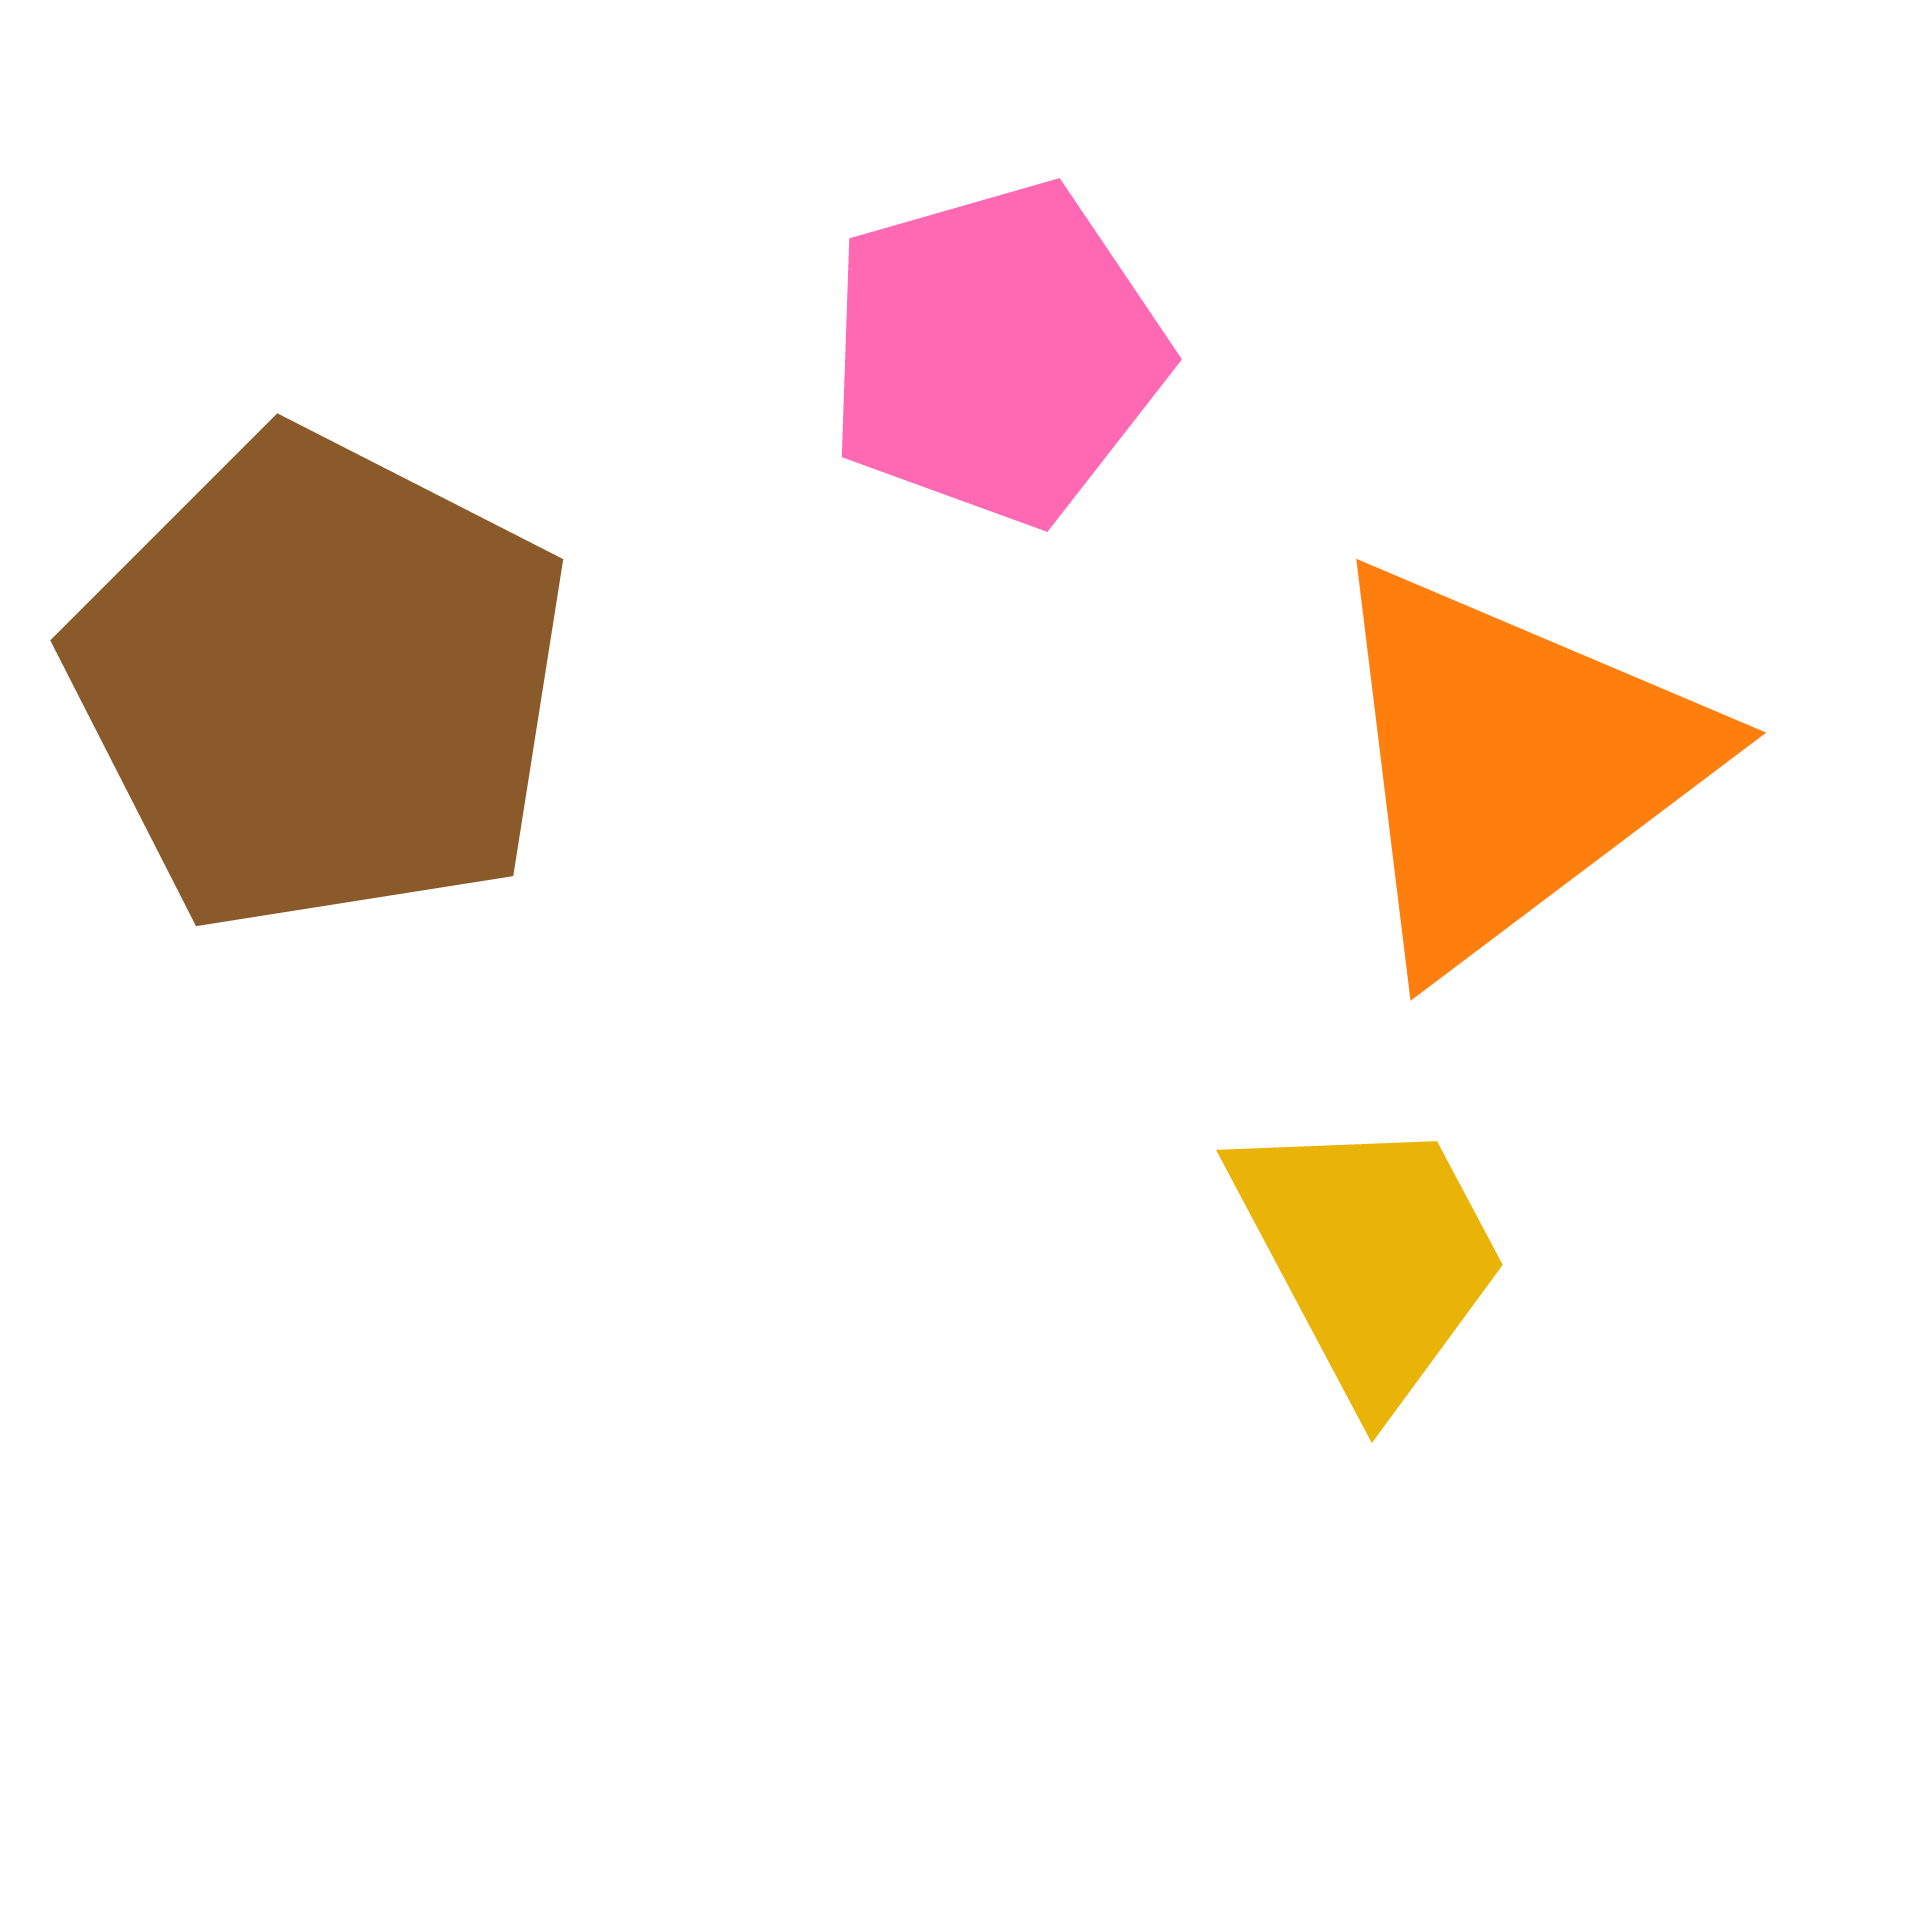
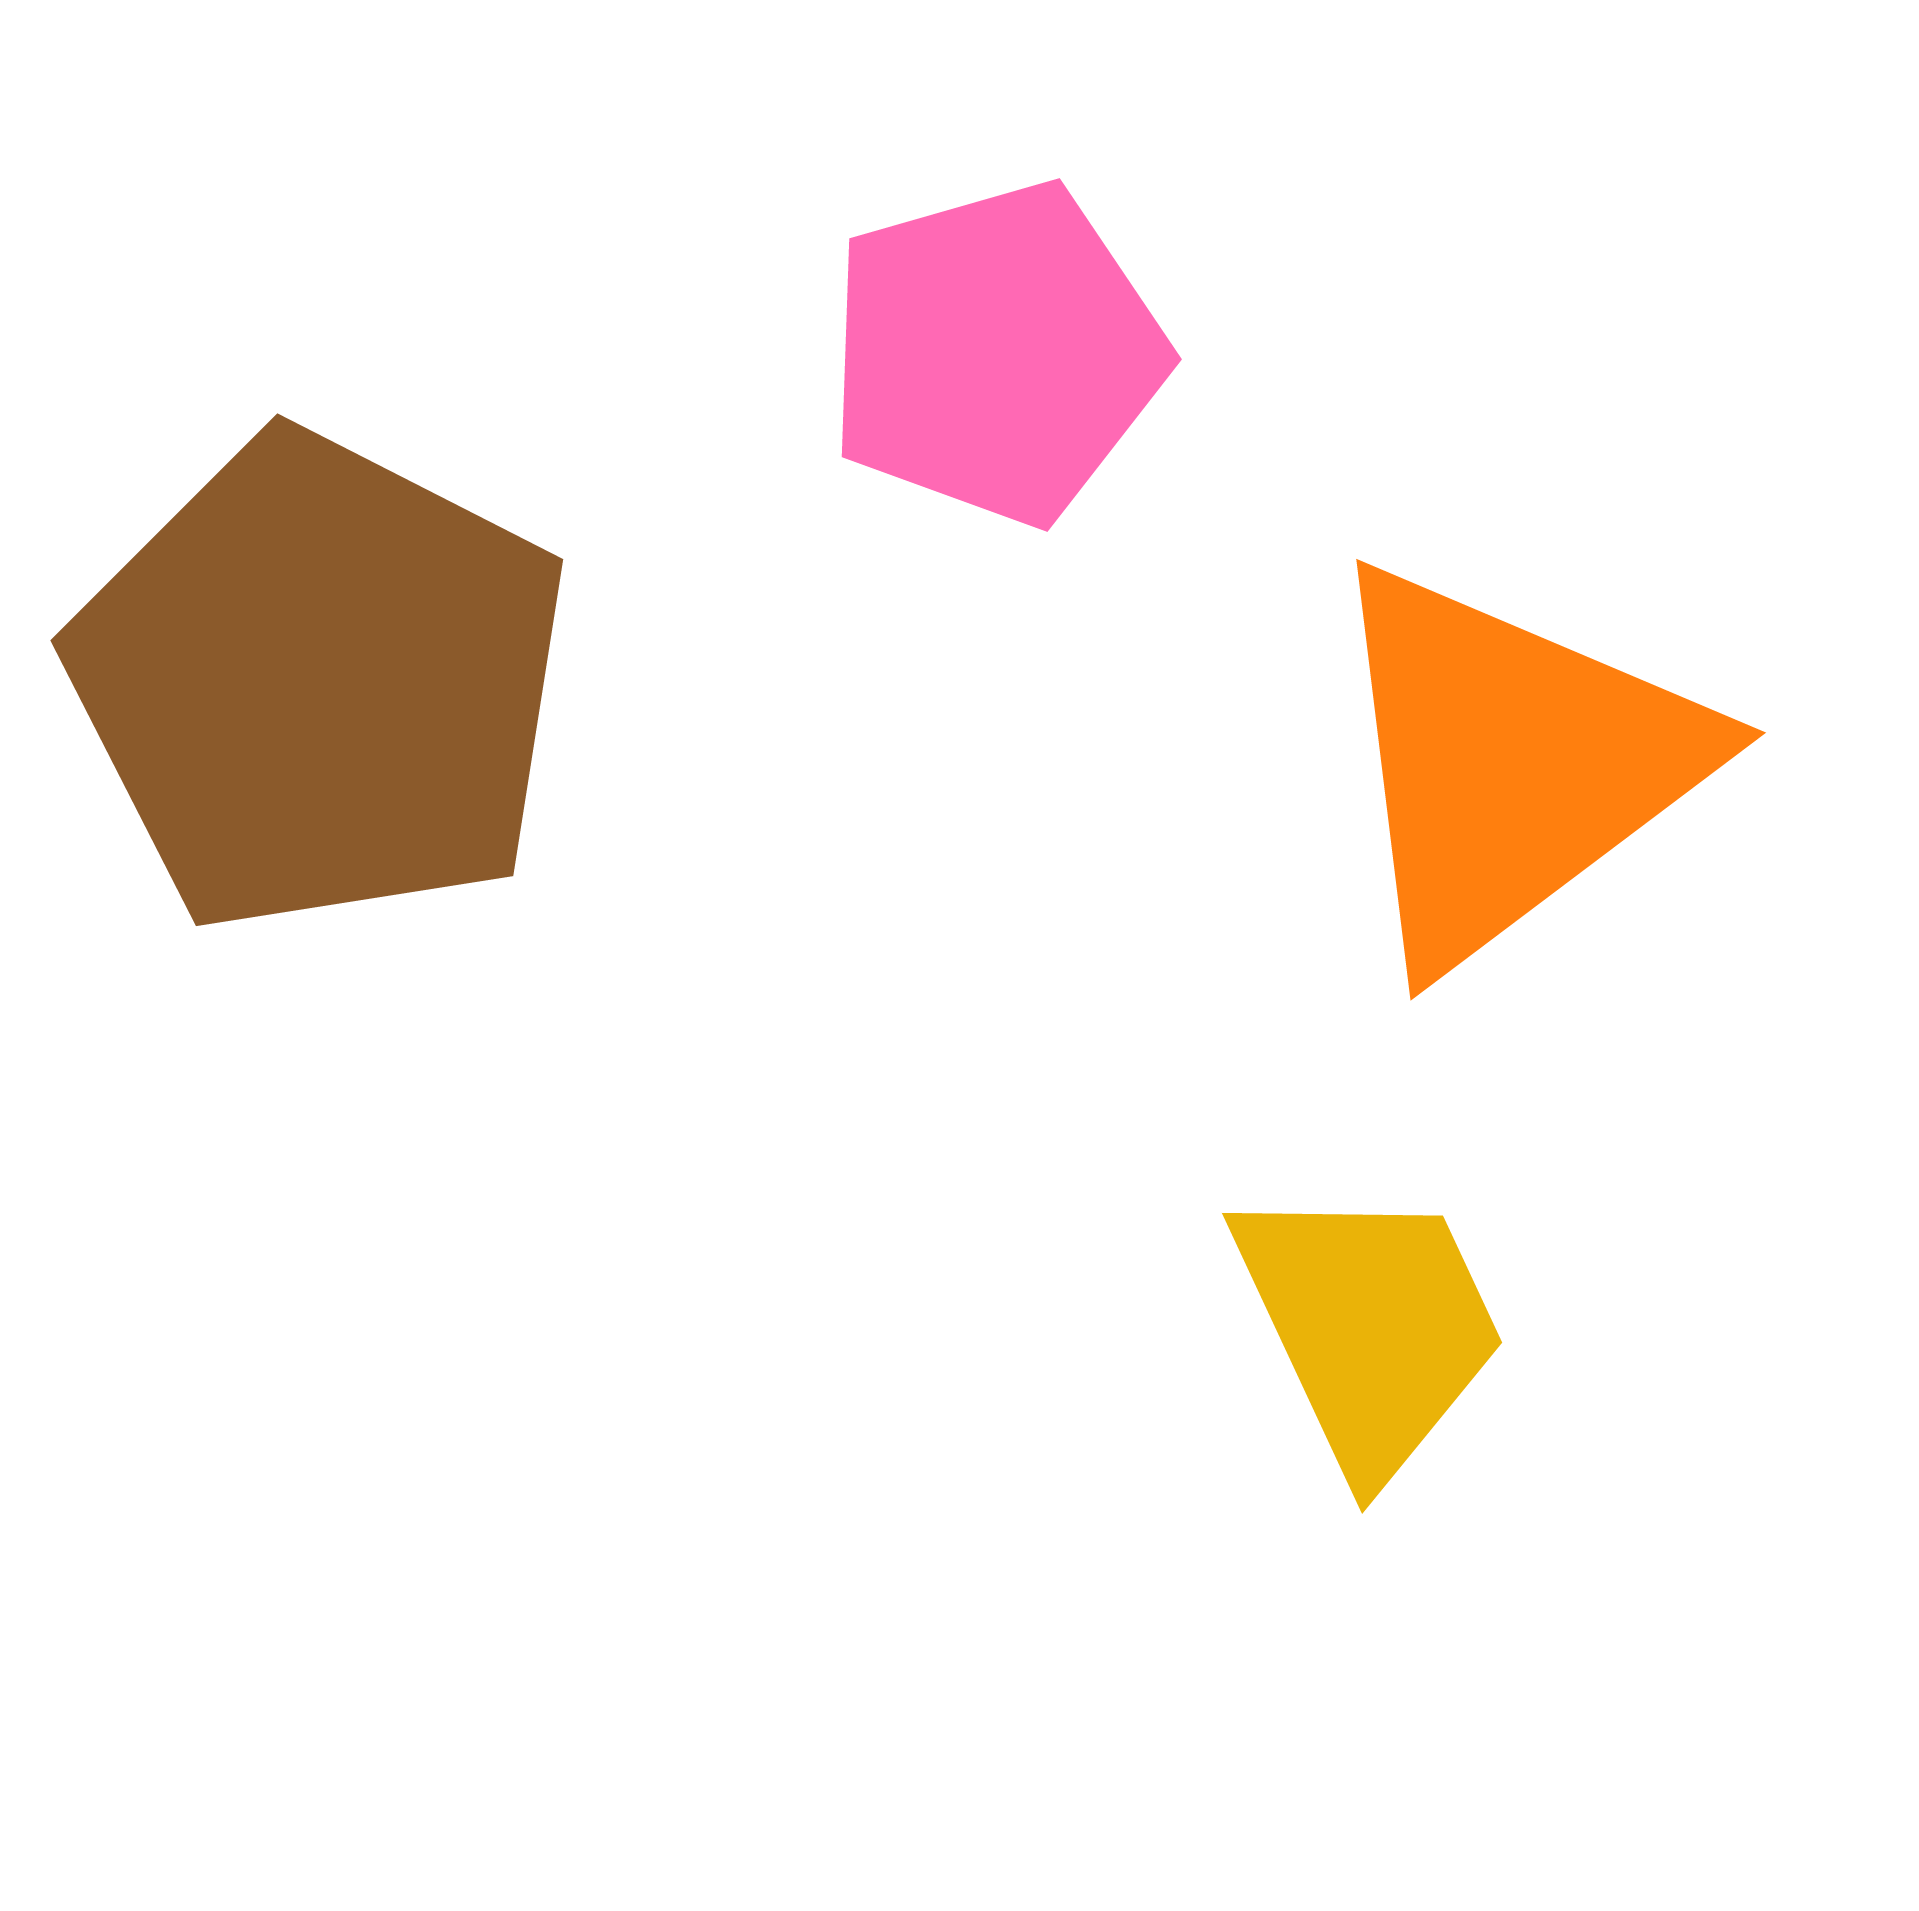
yellow trapezoid: moved 71 px down; rotated 3 degrees clockwise
